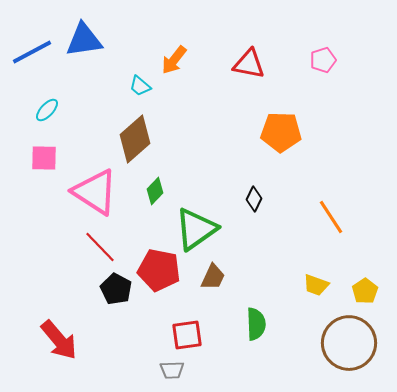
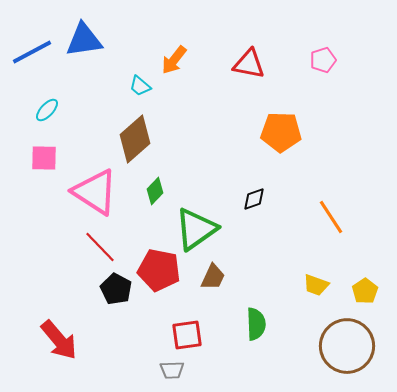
black diamond: rotated 45 degrees clockwise
brown circle: moved 2 px left, 3 px down
